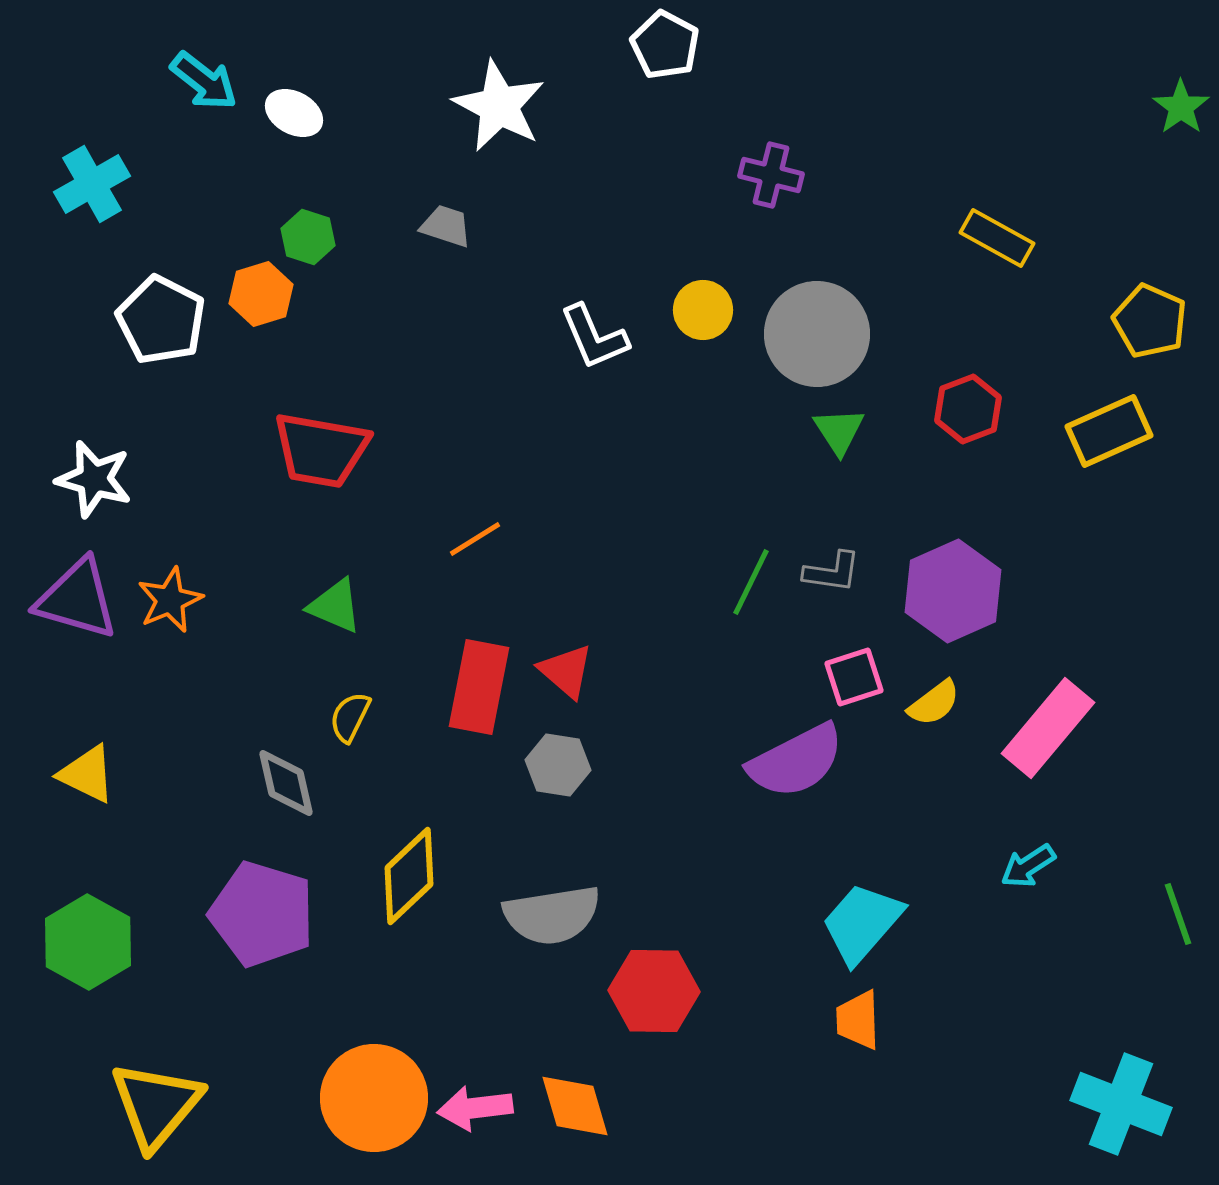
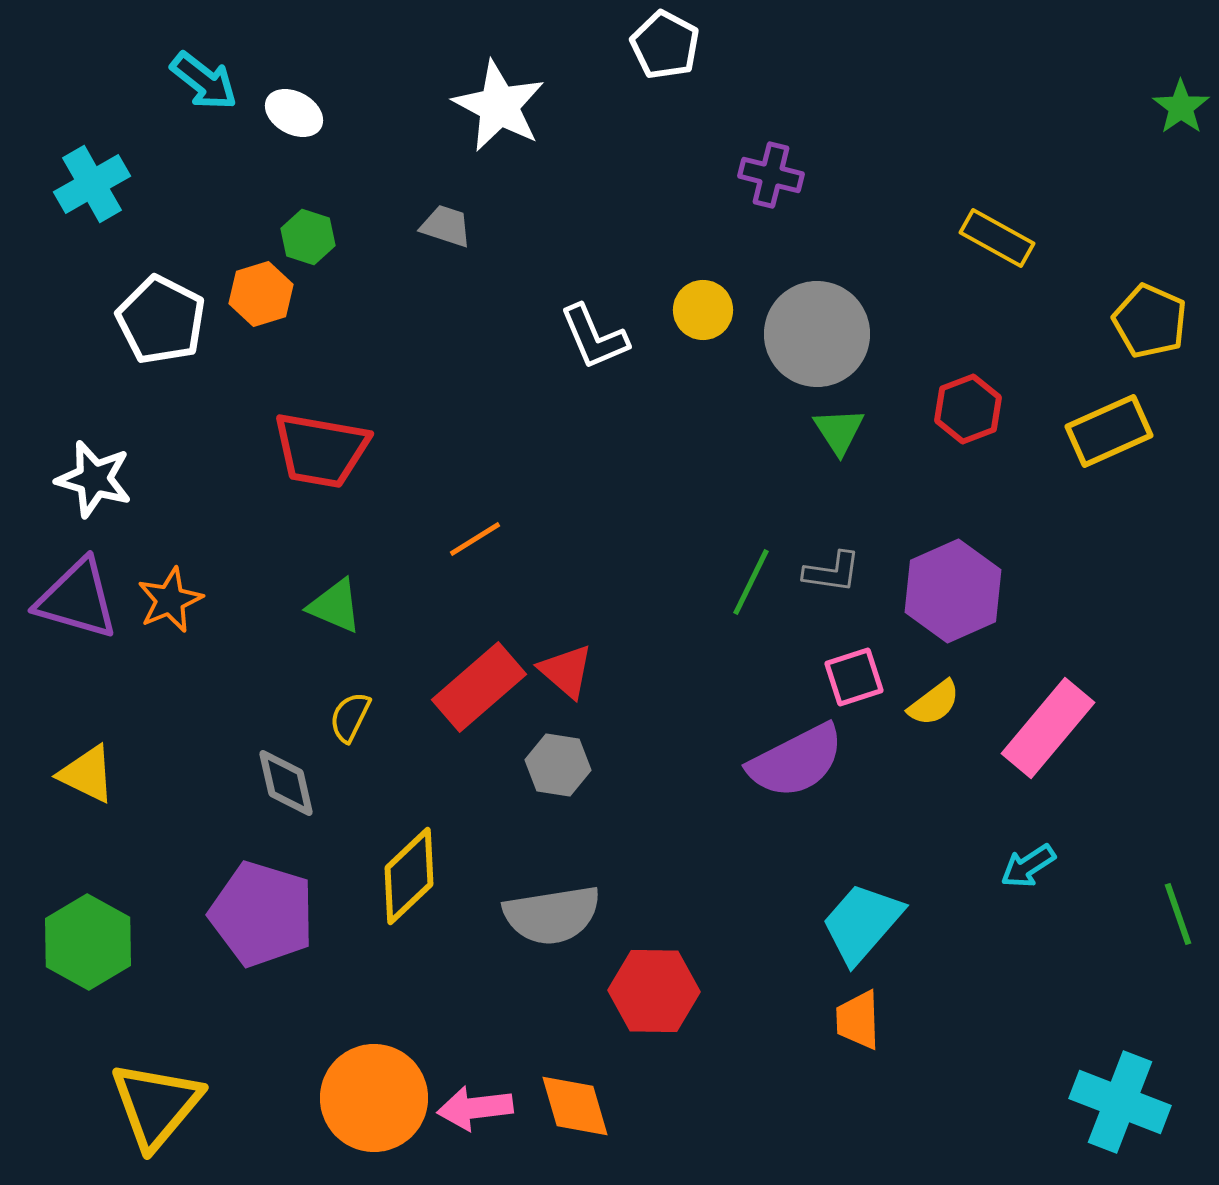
red rectangle at (479, 687): rotated 38 degrees clockwise
cyan cross at (1121, 1104): moved 1 px left, 2 px up
